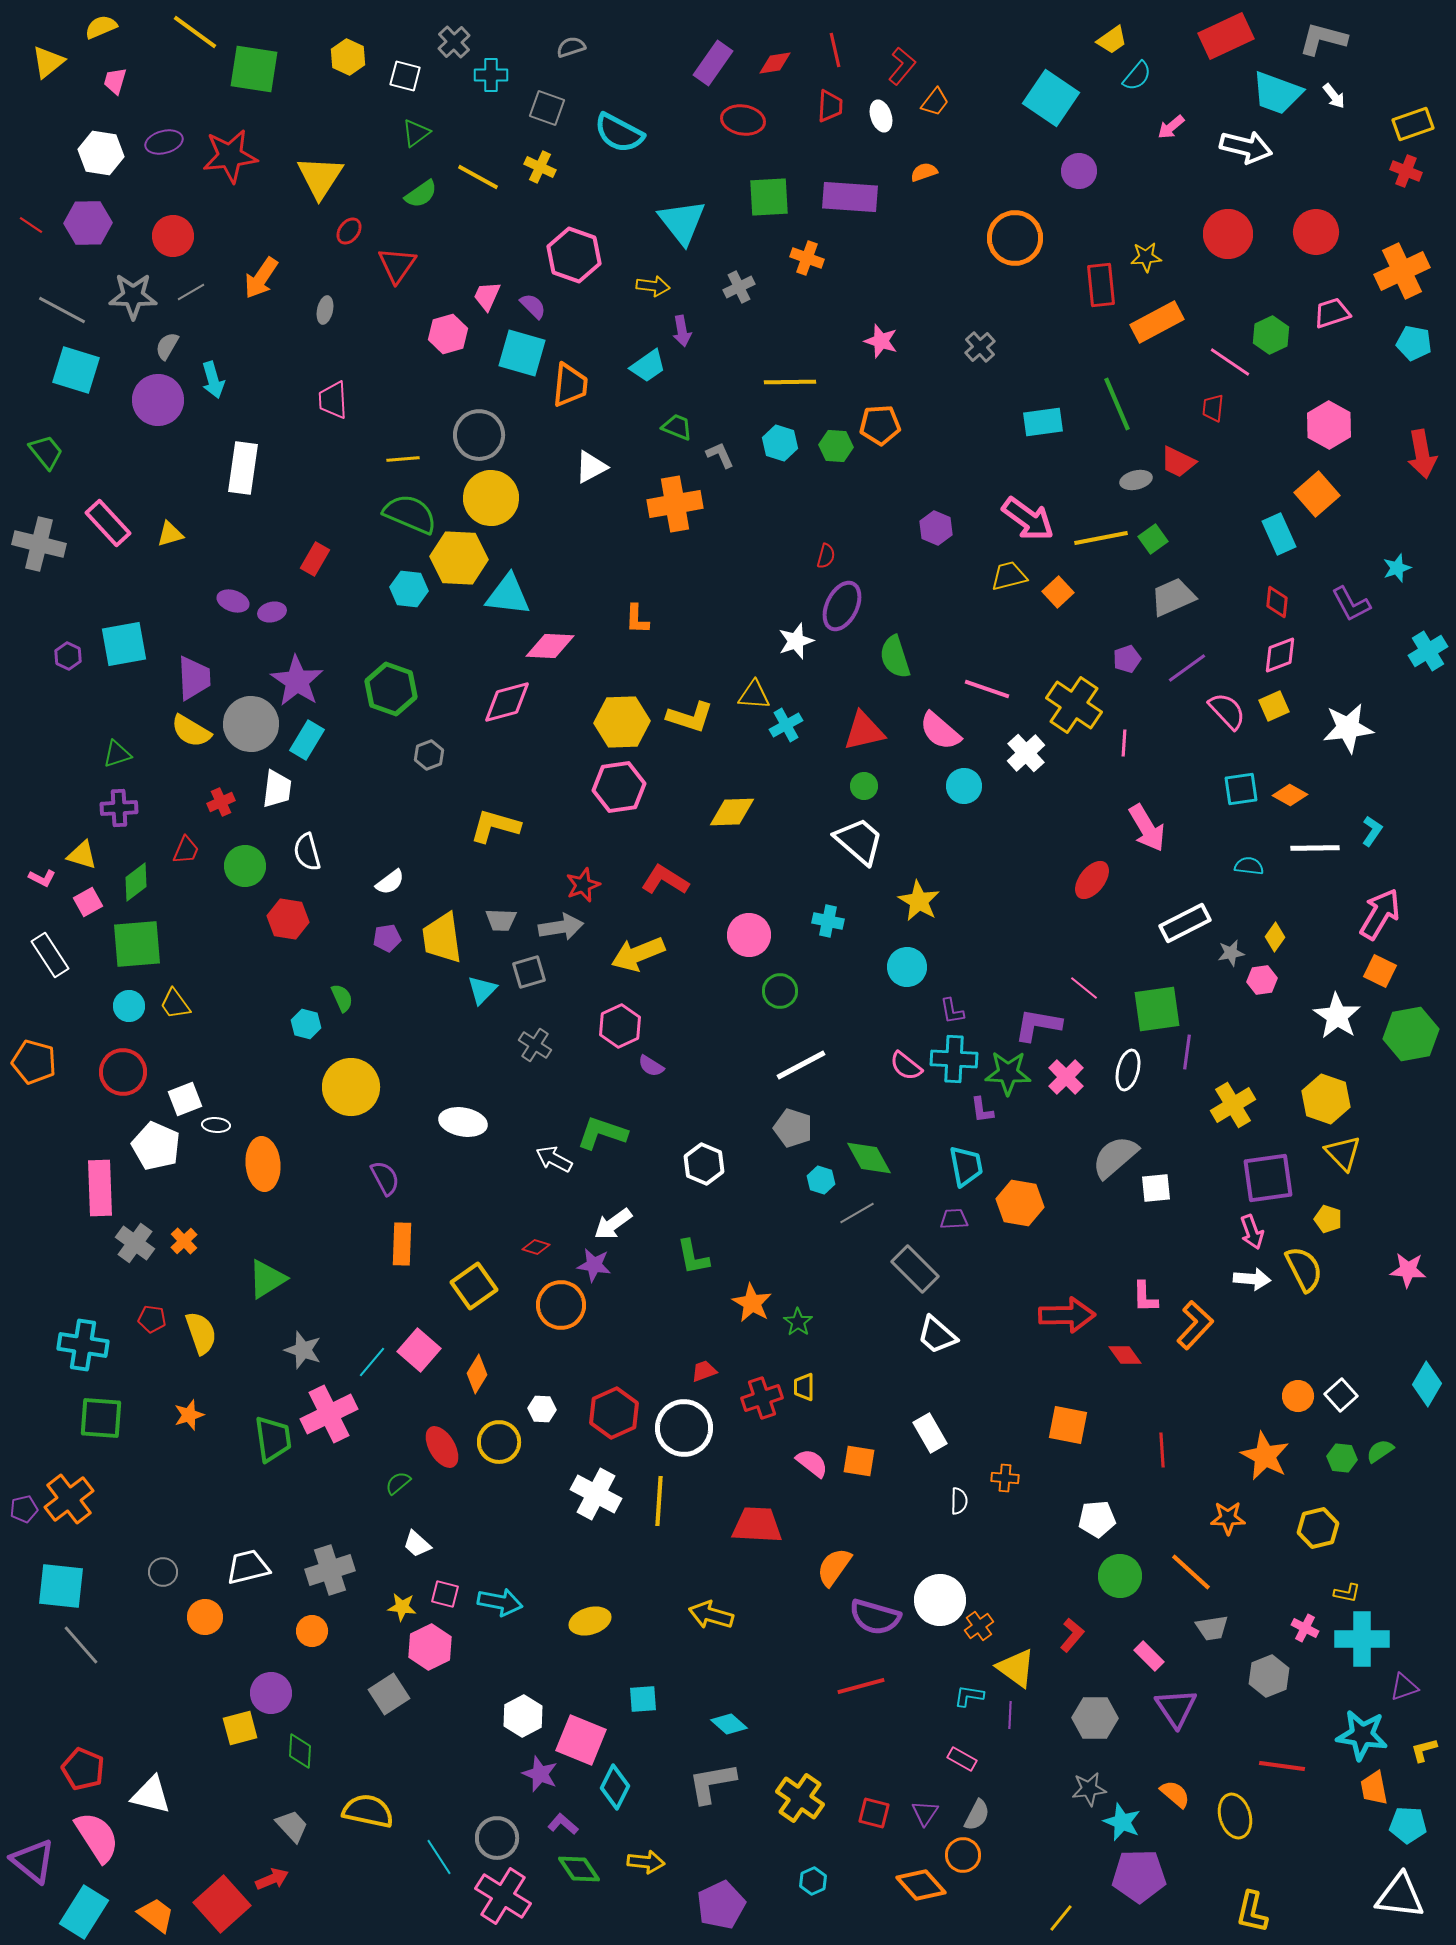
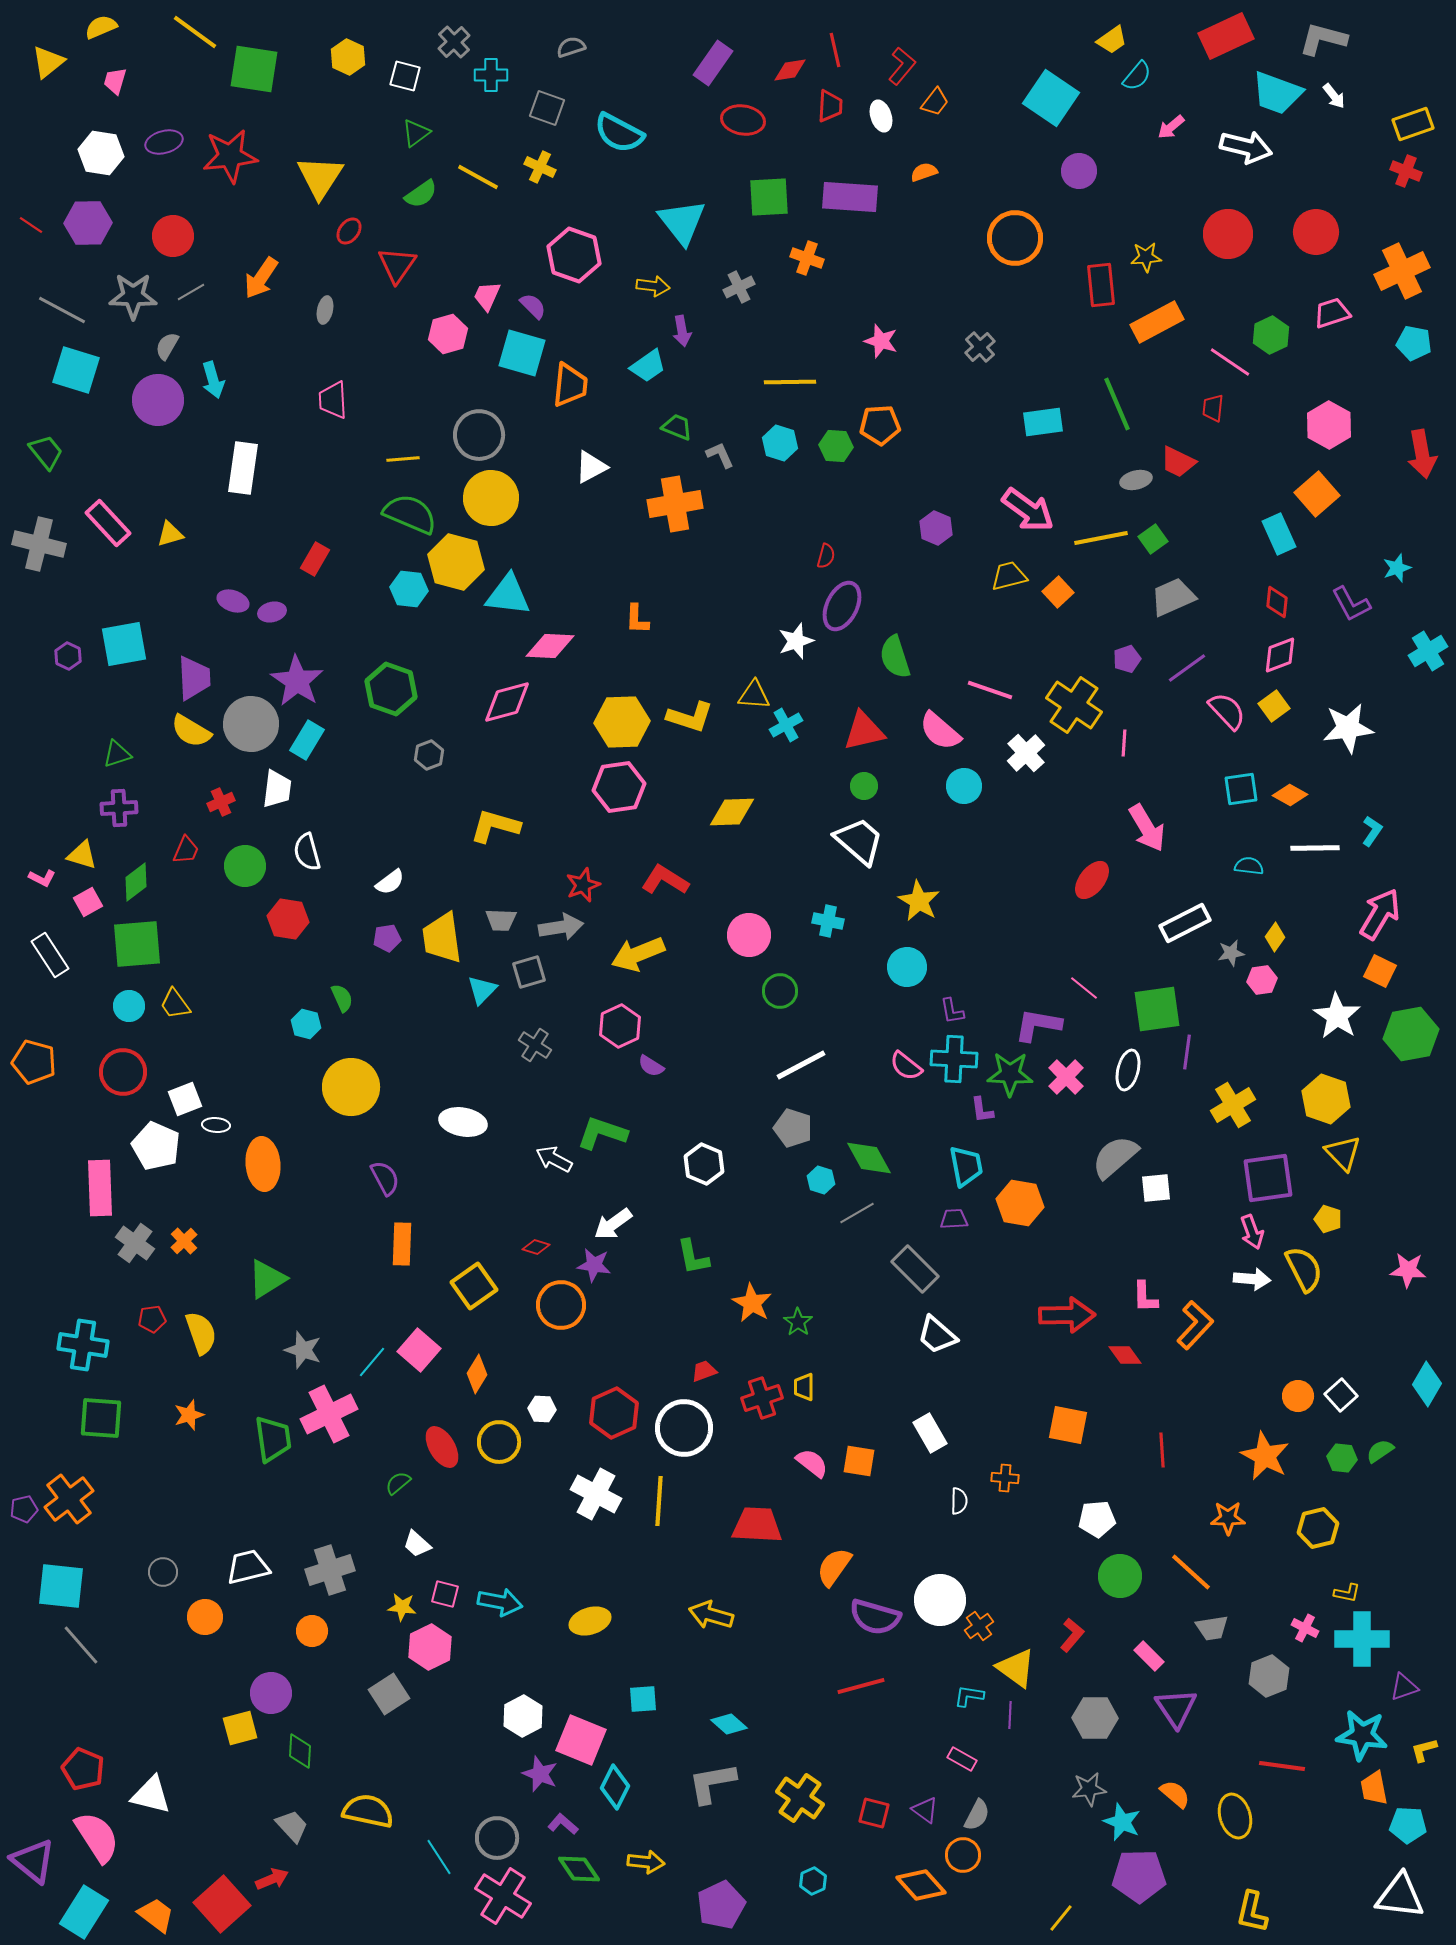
red diamond at (775, 63): moved 15 px right, 7 px down
pink arrow at (1028, 519): moved 9 px up
yellow hexagon at (459, 558): moved 3 px left, 4 px down; rotated 12 degrees clockwise
pink line at (987, 689): moved 3 px right, 1 px down
yellow square at (1274, 706): rotated 12 degrees counterclockwise
green star at (1008, 1073): moved 2 px right, 1 px down
red pentagon at (152, 1319): rotated 16 degrees counterclockwise
purple triangle at (925, 1813): moved 3 px up; rotated 28 degrees counterclockwise
